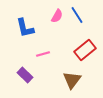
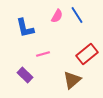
red rectangle: moved 2 px right, 4 px down
brown triangle: rotated 12 degrees clockwise
